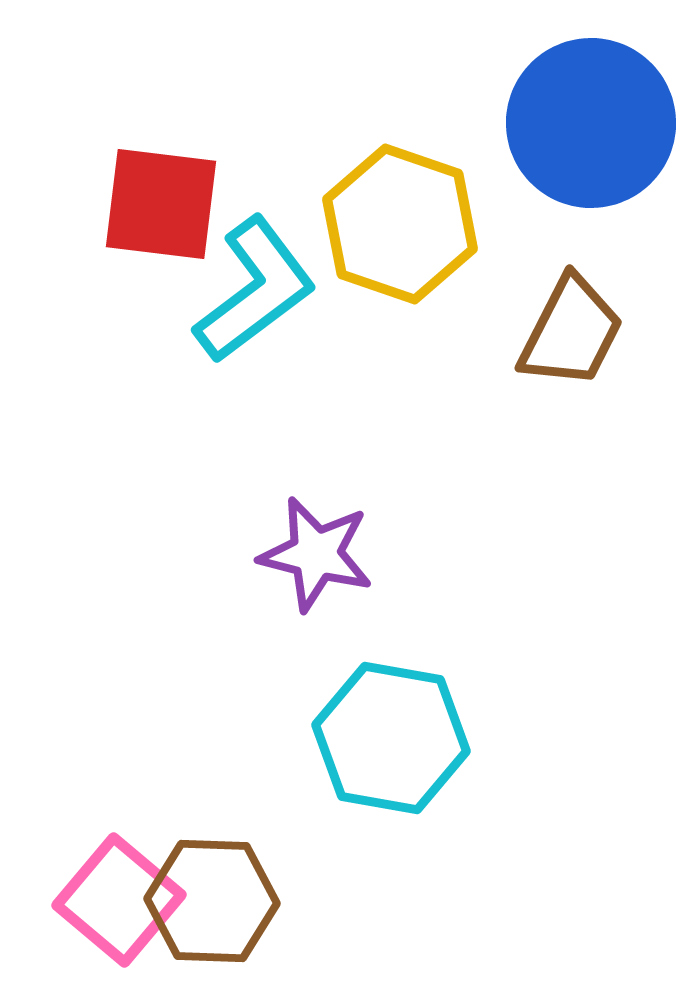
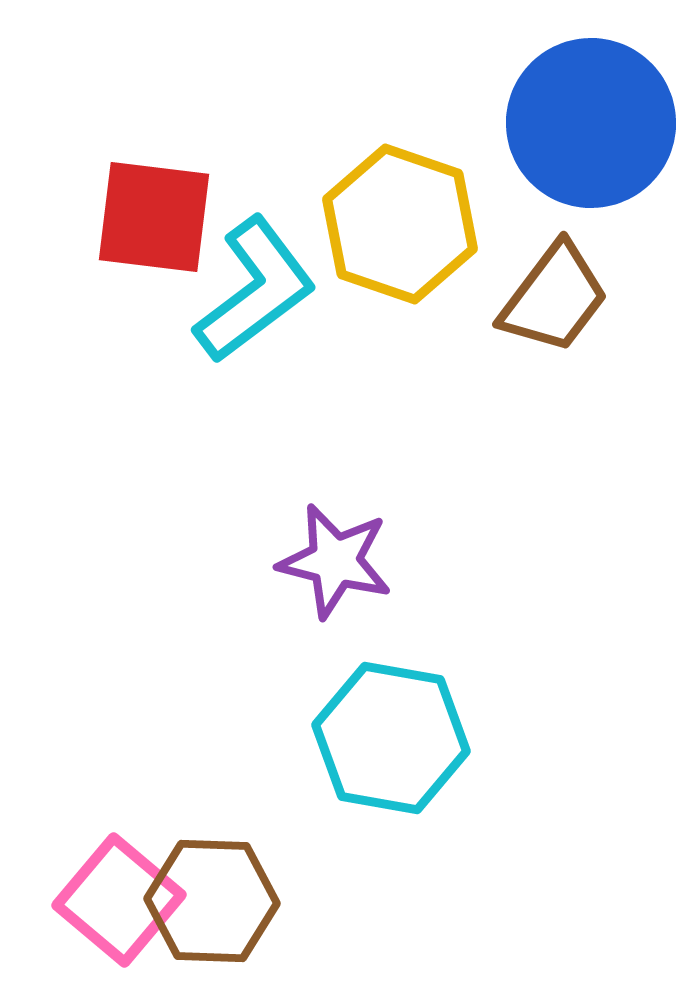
red square: moved 7 px left, 13 px down
brown trapezoid: moved 17 px left, 34 px up; rotated 10 degrees clockwise
purple star: moved 19 px right, 7 px down
